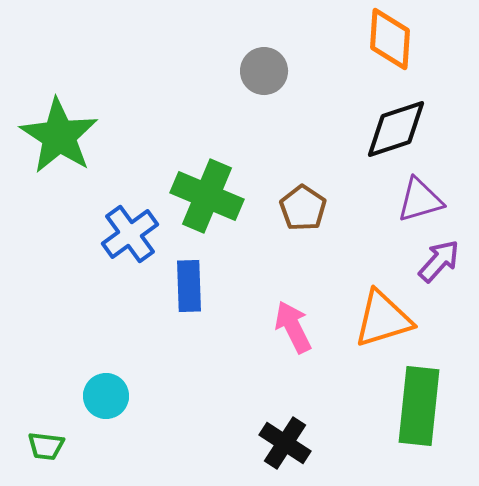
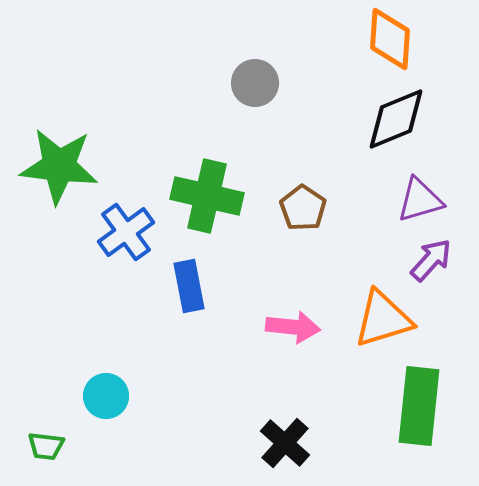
gray circle: moved 9 px left, 12 px down
black diamond: moved 10 px up; rotated 4 degrees counterclockwise
green star: moved 30 px down; rotated 26 degrees counterclockwise
green cross: rotated 10 degrees counterclockwise
blue cross: moved 4 px left, 2 px up
purple arrow: moved 8 px left, 1 px up
blue rectangle: rotated 9 degrees counterclockwise
pink arrow: rotated 122 degrees clockwise
black cross: rotated 9 degrees clockwise
